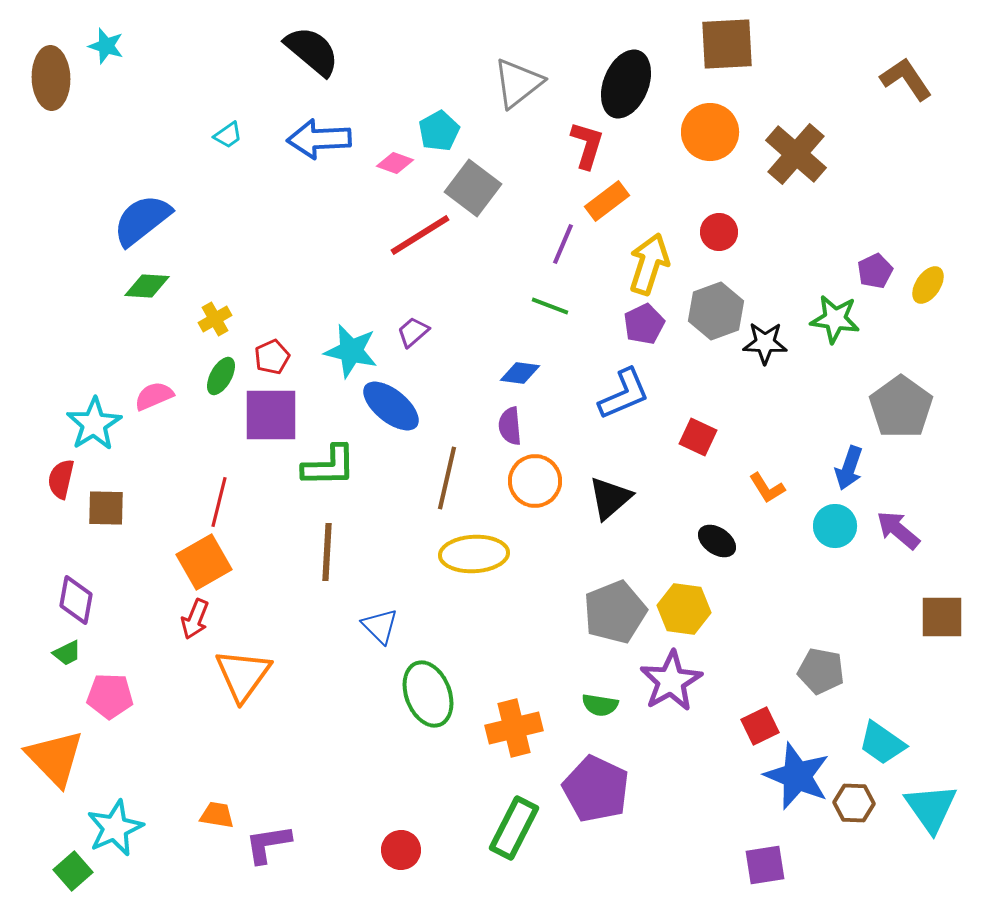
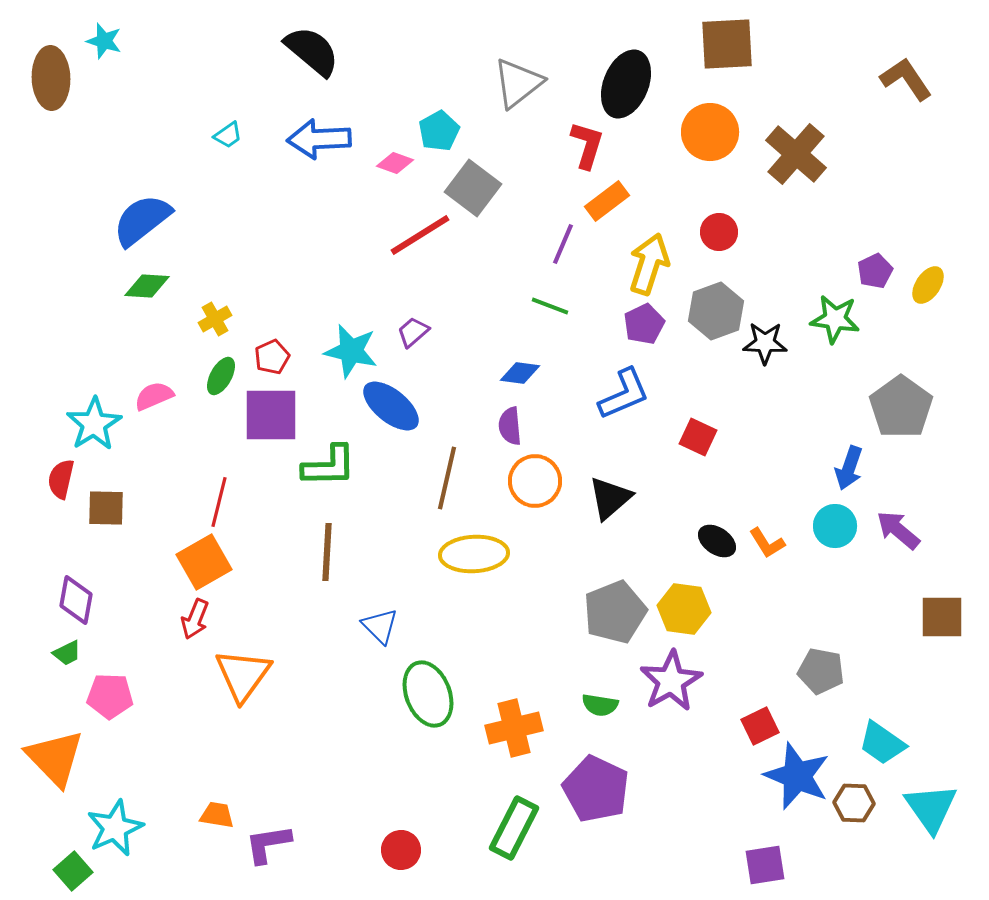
cyan star at (106, 46): moved 2 px left, 5 px up
orange L-shape at (767, 488): moved 55 px down
